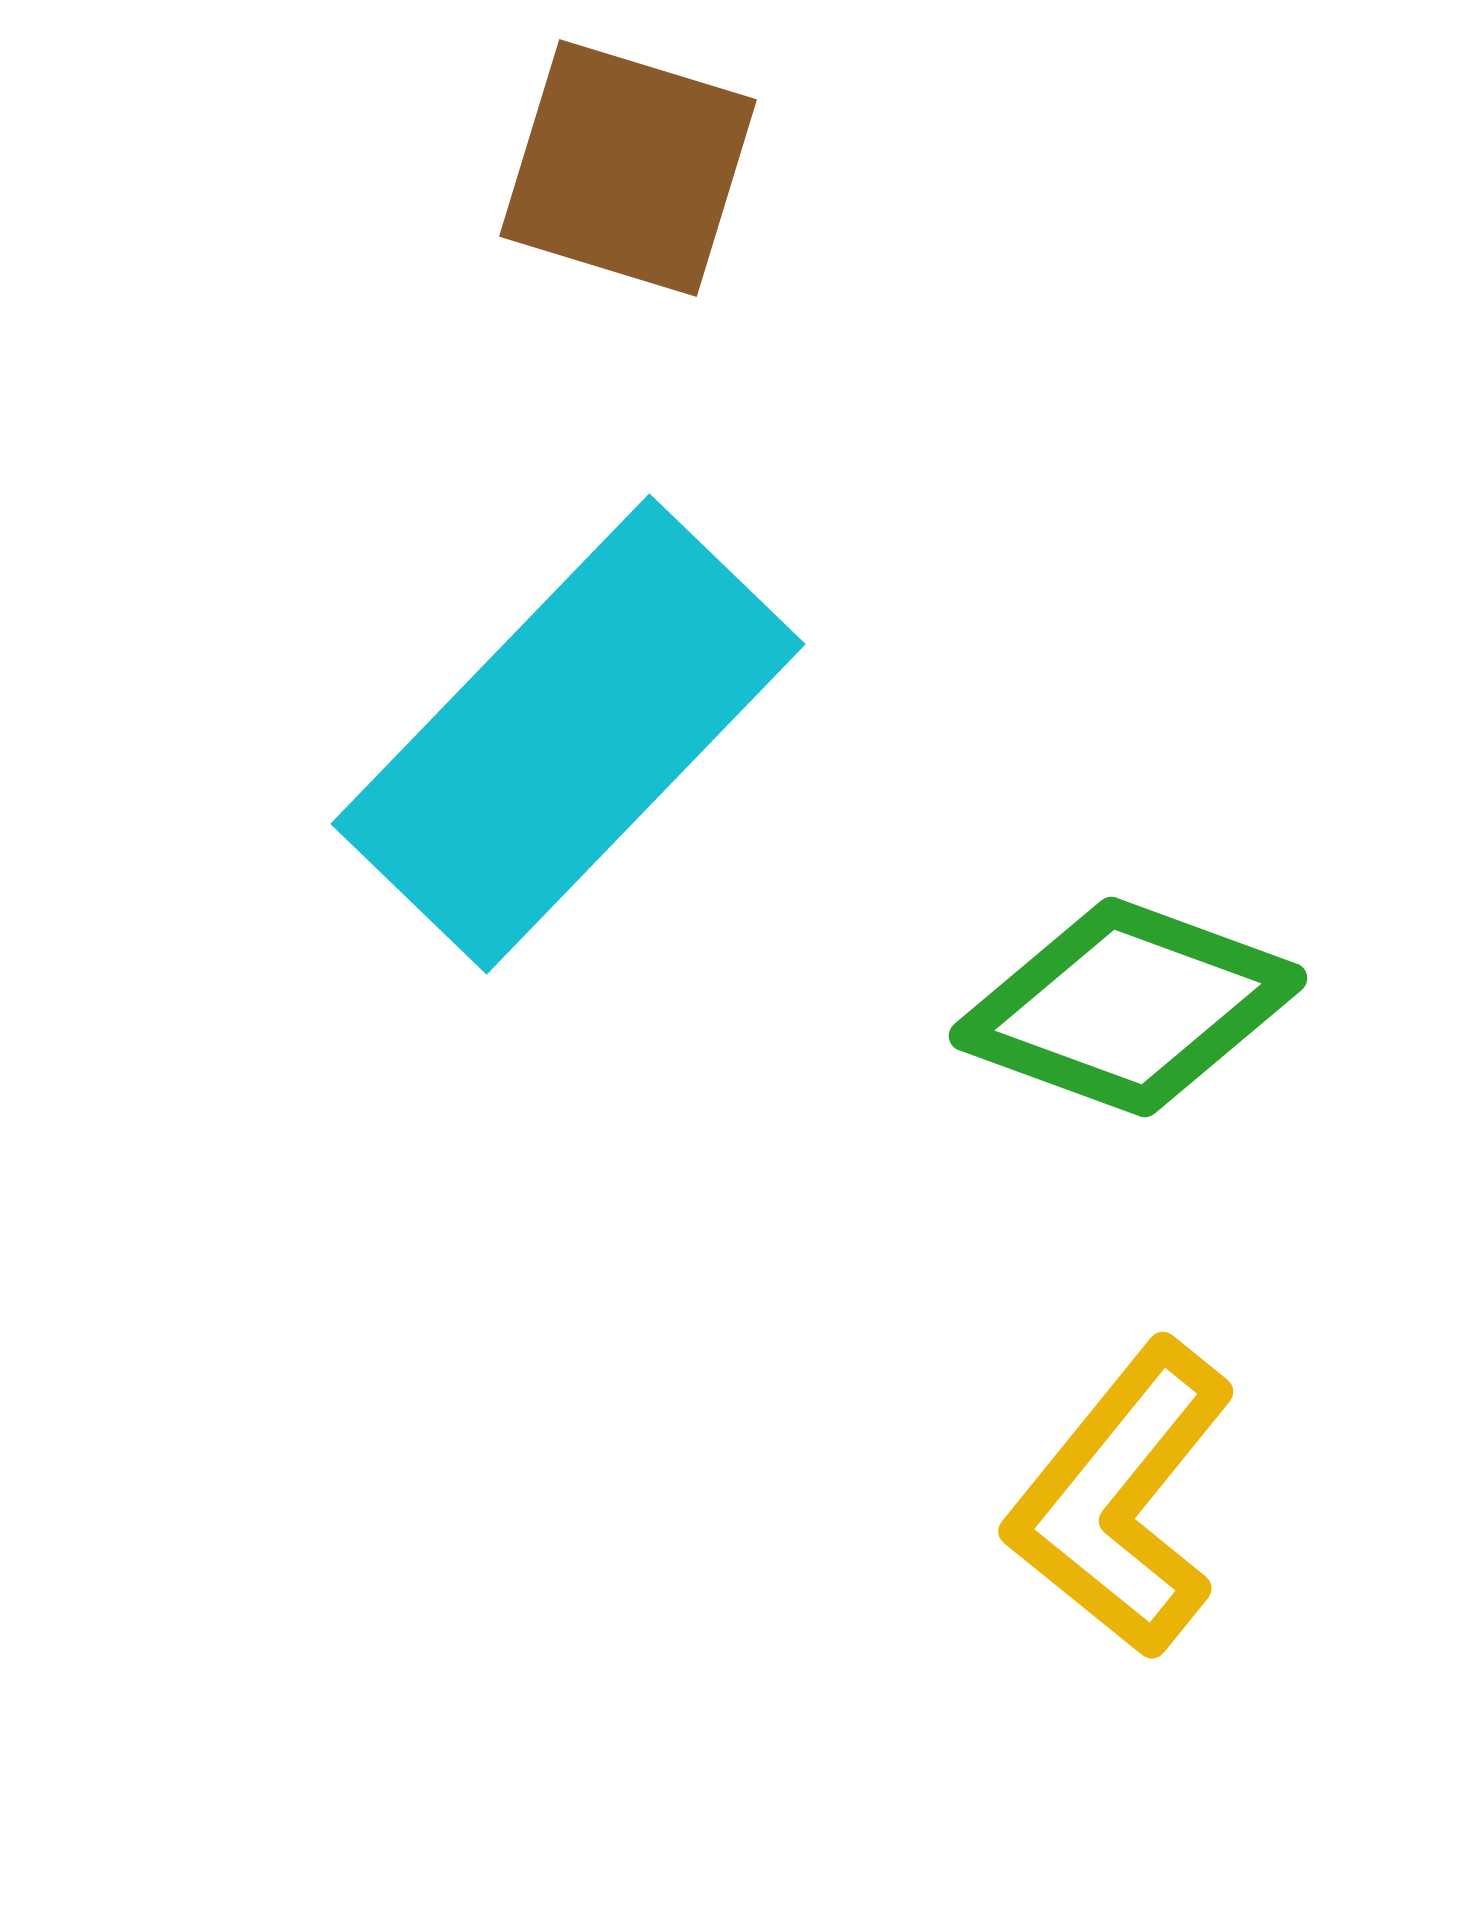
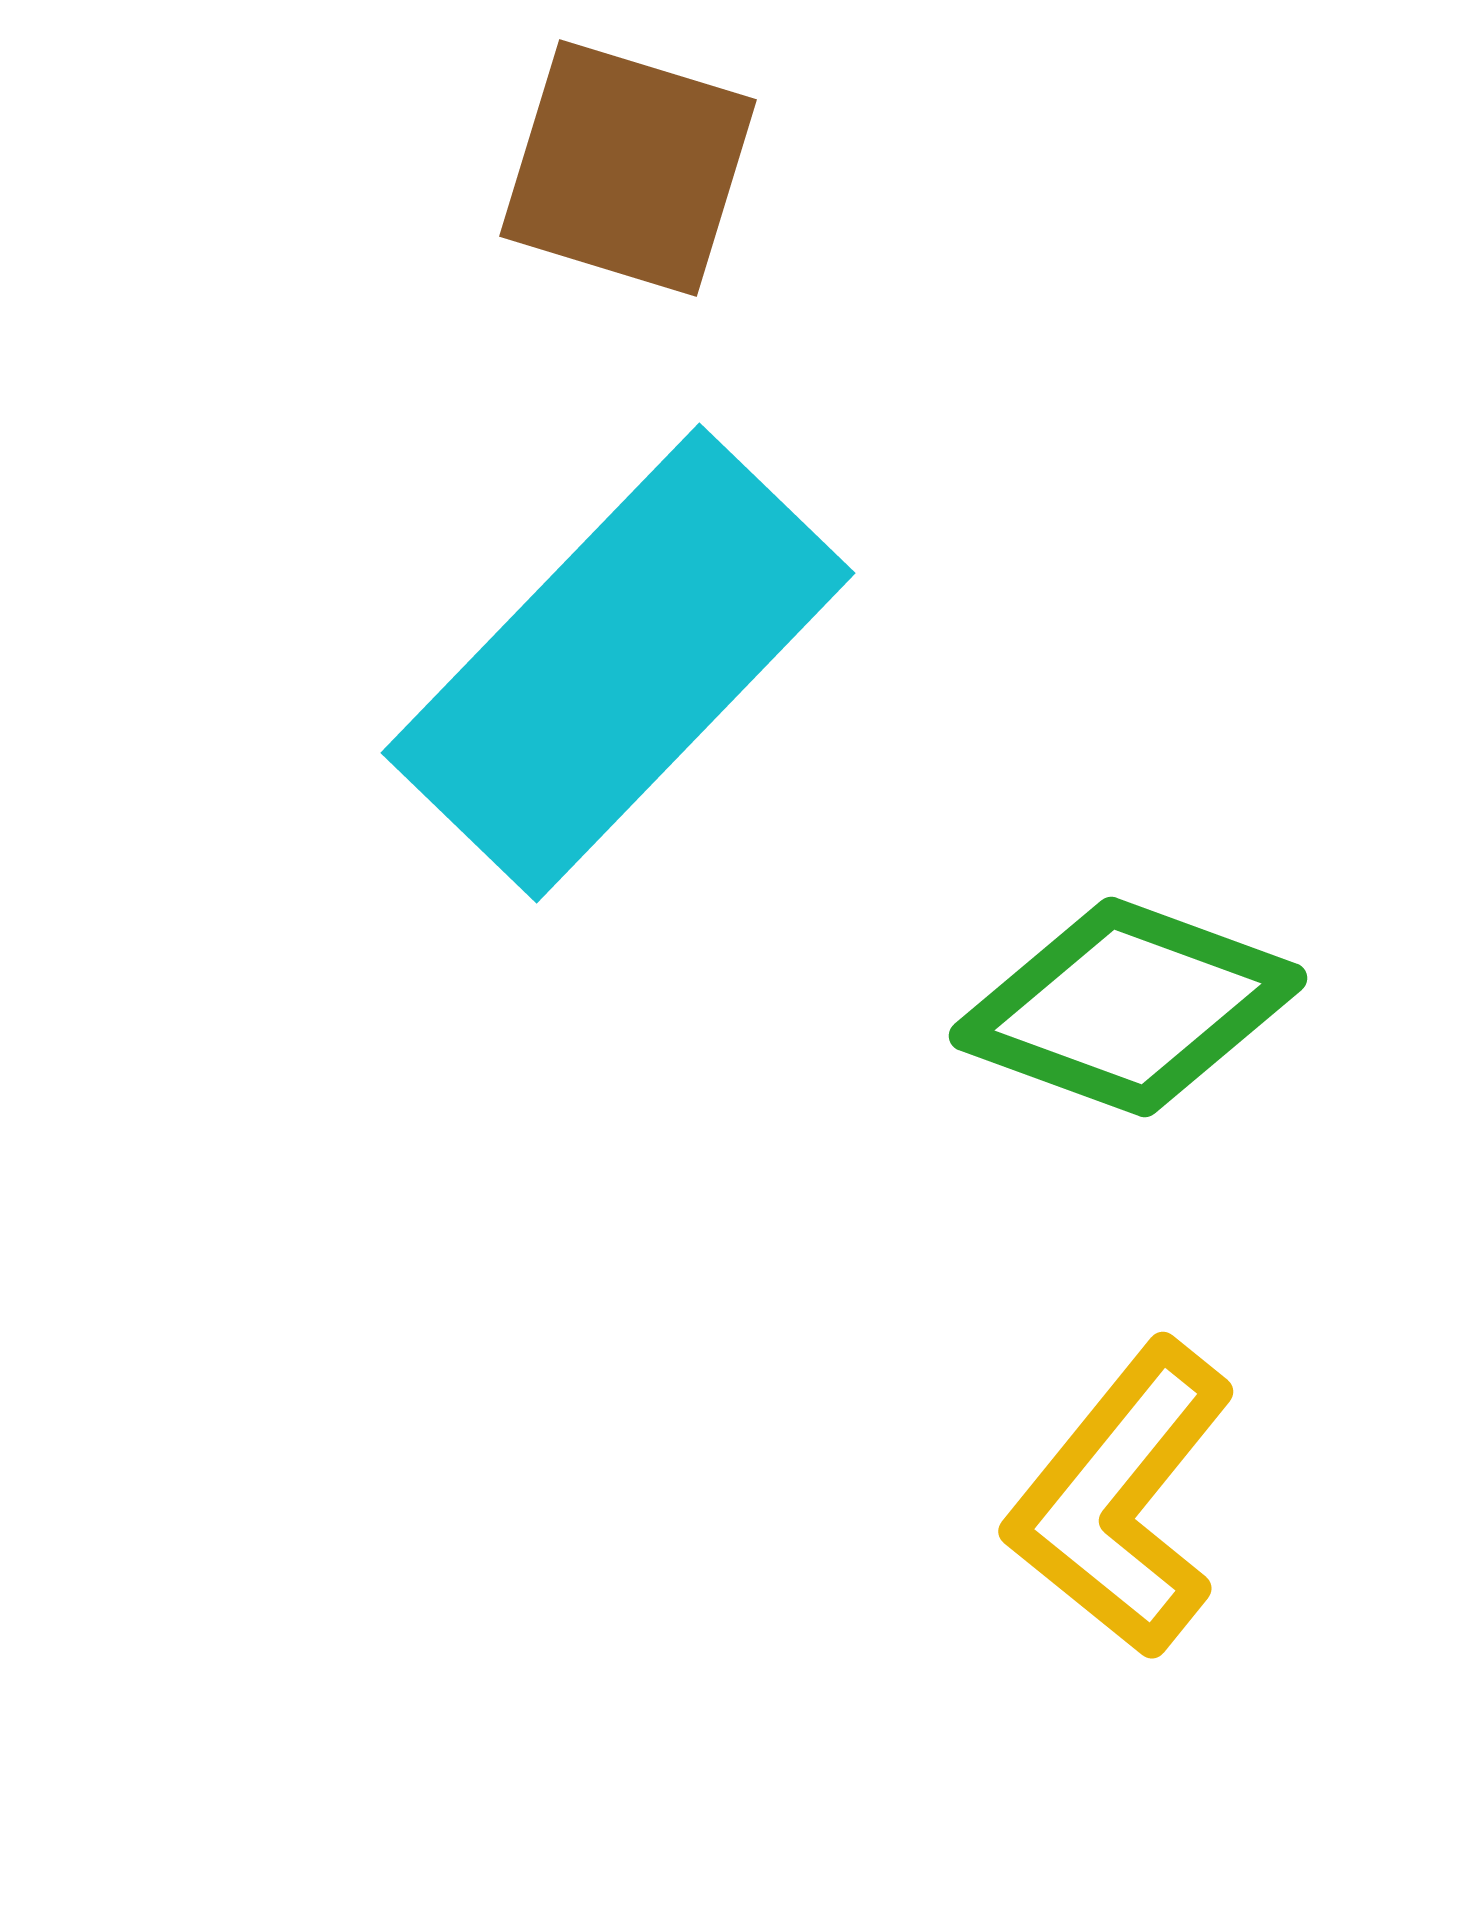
cyan rectangle: moved 50 px right, 71 px up
